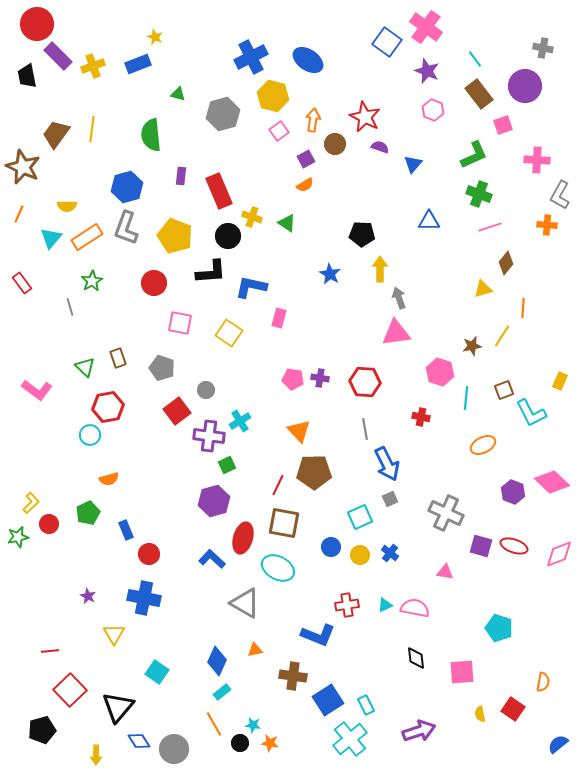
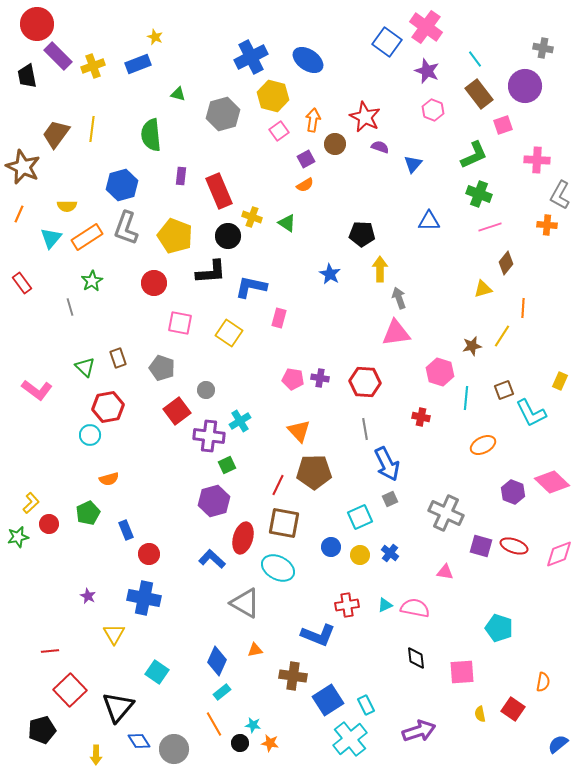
blue hexagon at (127, 187): moved 5 px left, 2 px up
